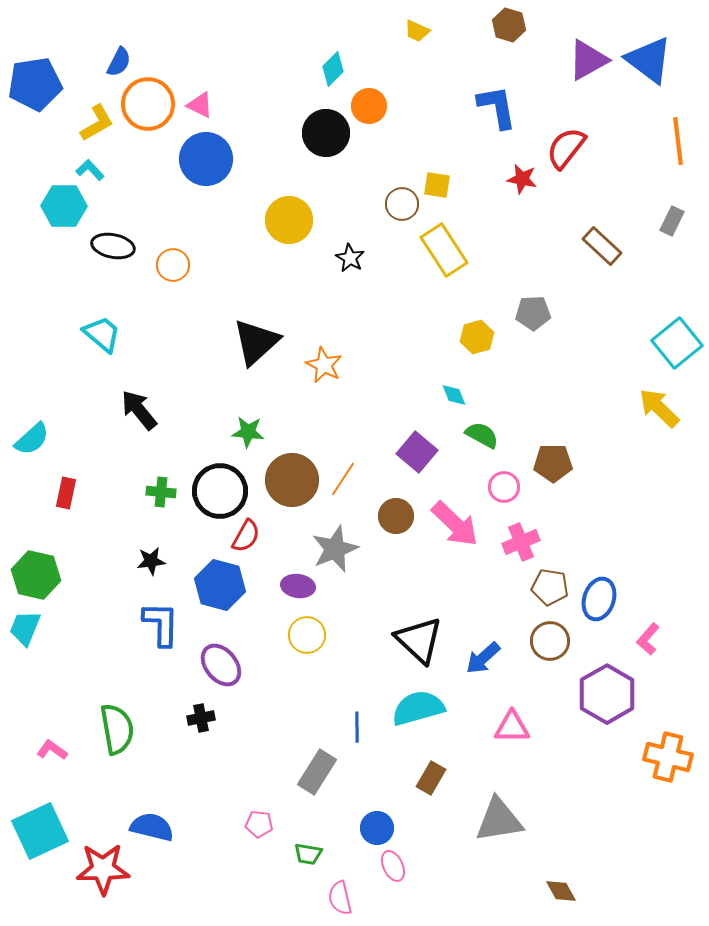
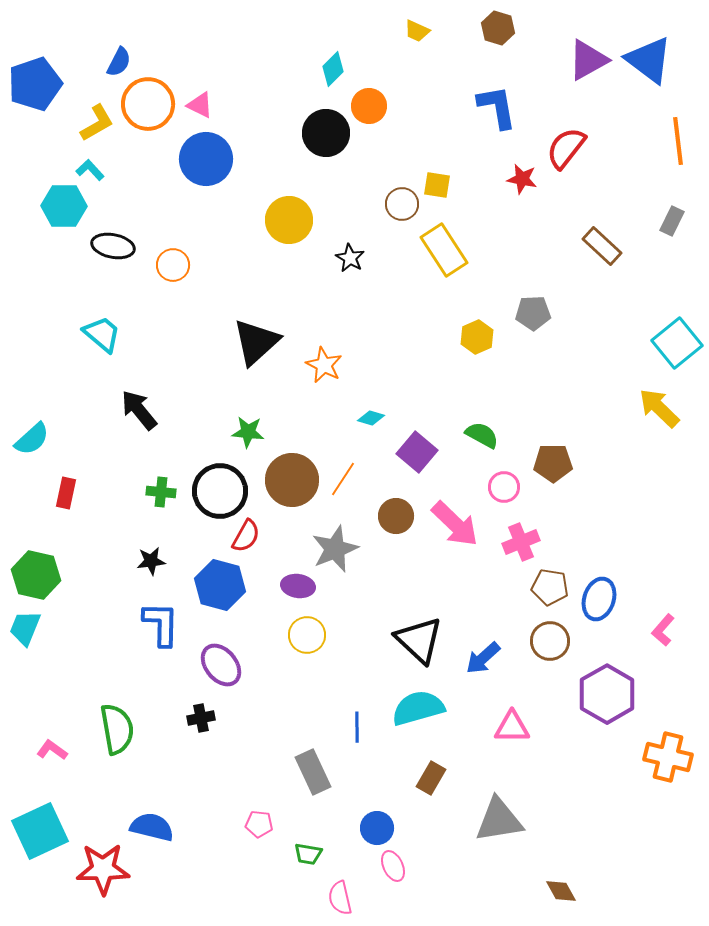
brown hexagon at (509, 25): moved 11 px left, 3 px down
blue pentagon at (35, 84): rotated 10 degrees counterclockwise
yellow hexagon at (477, 337): rotated 8 degrees counterclockwise
cyan diamond at (454, 395): moved 83 px left, 23 px down; rotated 52 degrees counterclockwise
pink L-shape at (648, 639): moved 15 px right, 9 px up
gray rectangle at (317, 772): moved 4 px left; rotated 57 degrees counterclockwise
